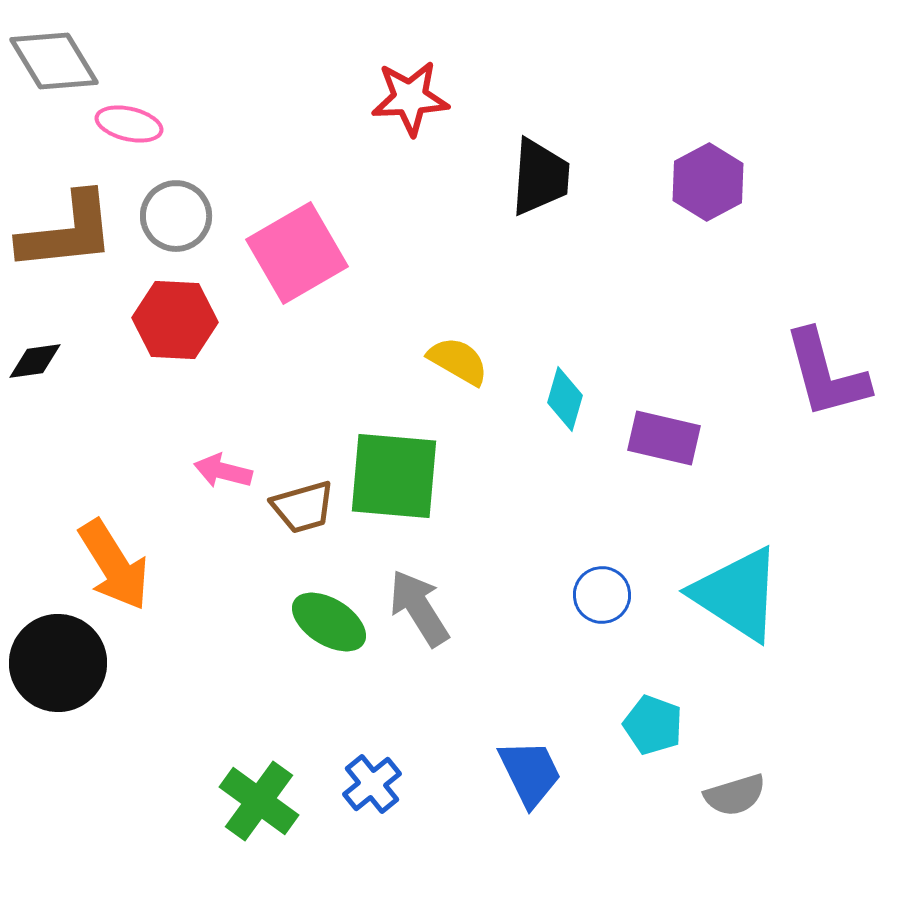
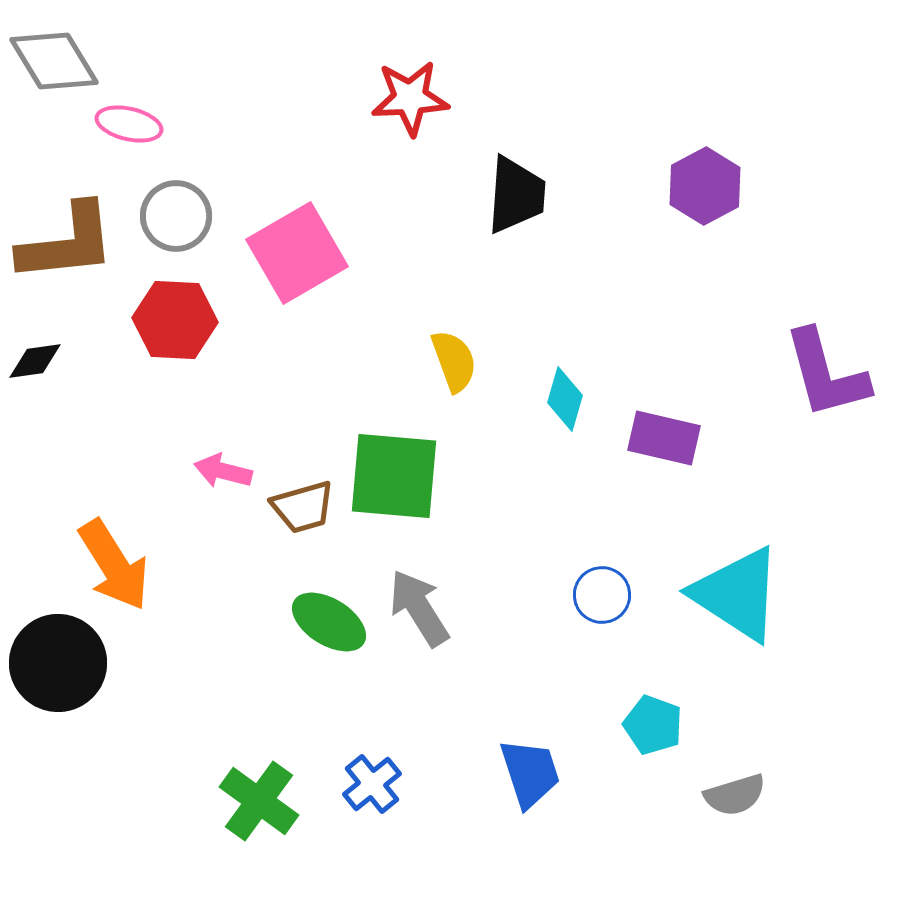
black trapezoid: moved 24 px left, 18 px down
purple hexagon: moved 3 px left, 4 px down
brown L-shape: moved 11 px down
yellow semicircle: moved 4 px left; rotated 40 degrees clockwise
blue trapezoid: rotated 8 degrees clockwise
